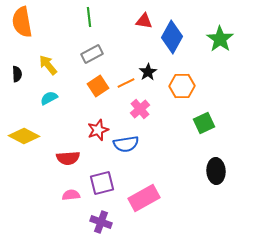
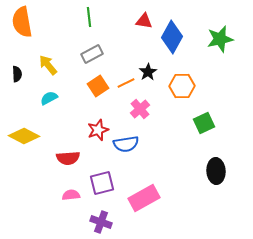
green star: rotated 24 degrees clockwise
